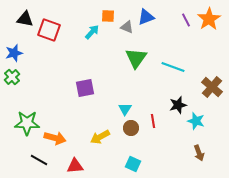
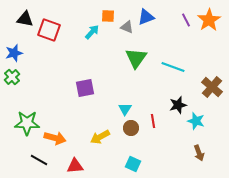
orange star: moved 1 px down
